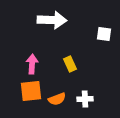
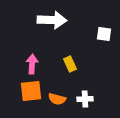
orange semicircle: rotated 36 degrees clockwise
